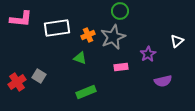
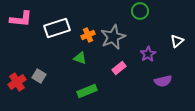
green circle: moved 20 px right
white rectangle: rotated 10 degrees counterclockwise
pink rectangle: moved 2 px left, 1 px down; rotated 32 degrees counterclockwise
green rectangle: moved 1 px right, 1 px up
